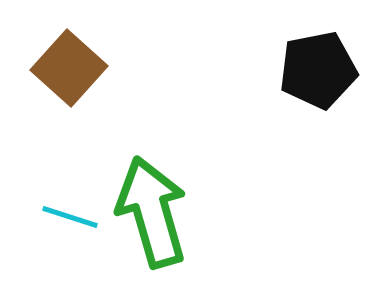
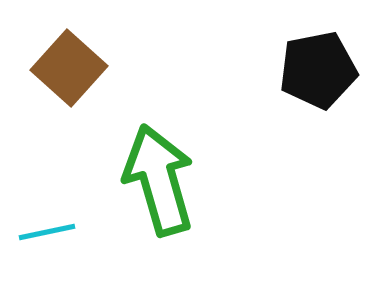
green arrow: moved 7 px right, 32 px up
cyan line: moved 23 px left, 15 px down; rotated 30 degrees counterclockwise
